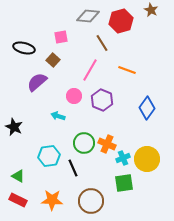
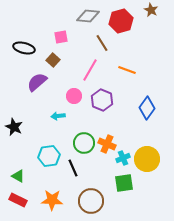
cyan arrow: rotated 24 degrees counterclockwise
